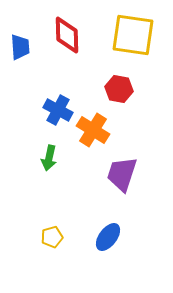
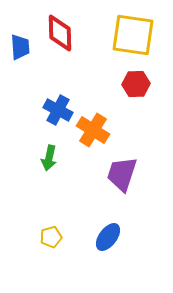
red diamond: moved 7 px left, 2 px up
red hexagon: moved 17 px right, 5 px up; rotated 12 degrees counterclockwise
yellow pentagon: moved 1 px left
